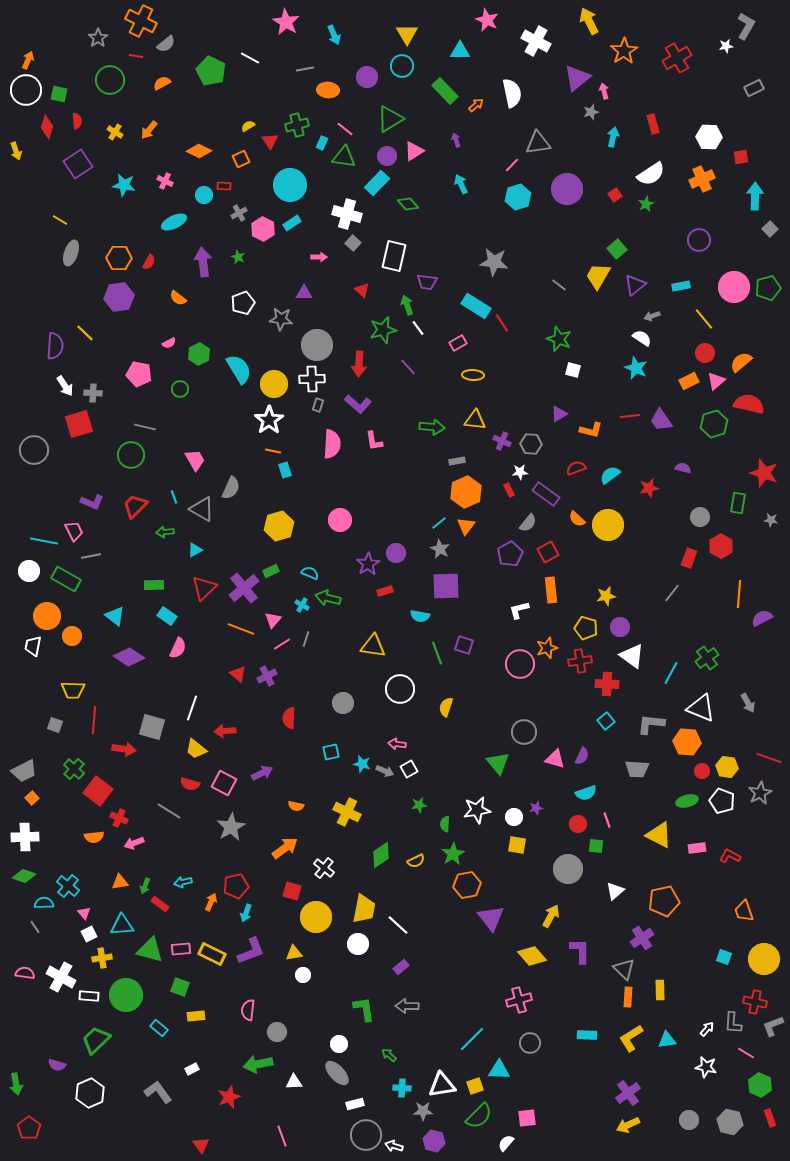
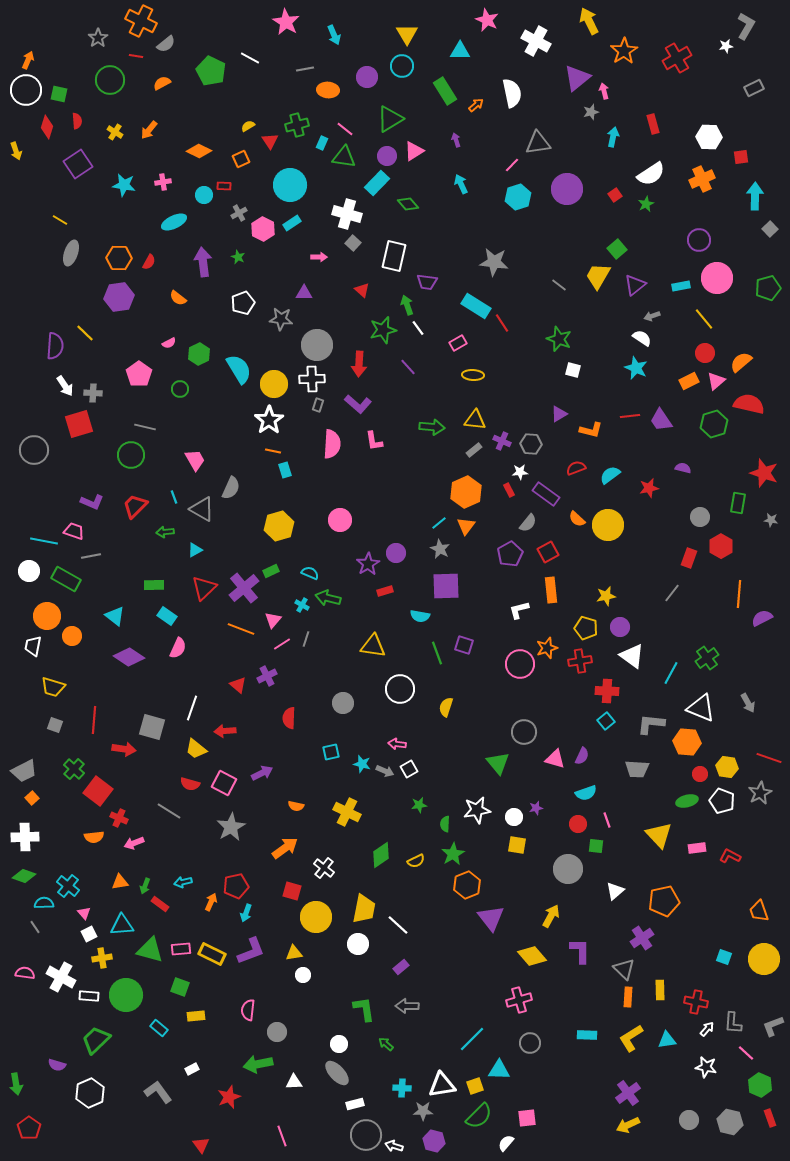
green rectangle at (445, 91): rotated 12 degrees clockwise
pink cross at (165, 181): moved 2 px left, 1 px down; rotated 35 degrees counterclockwise
pink circle at (734, 287): moved 17 px left, 9 px up
pink pentagon at (139, 374): rotated 25 degrees clockwise
gray rectangle at (457, 461): moved 17 px right, 11 px up; rotated 28 degrees counterclockwise
pink trapezoid at (74, 531): rotated 45 degrees counterclockwise
red triangle at (238, 674): moved 11 px down
red cross at (607, 684): moved 7 px down
yellow trapezoid at (73, 690): moved 20 px left, 3 px up; rotated 15 degrees clockwise
red circle at (702, 771): moved 2 px left, 3 px down
yellow triangle at (659, 835): rotated 20 degrees clockwise
orange hexagon at (467, 885): rotated 12 degrees counterclockwise
orange trapezoid at (744, 911): moved 15 px right
red cross at (755, 1002): moved 59 px left
pink line at (746, 1053): rotated 12 degrees clockwise
green arrow at (389, 1055): moved 3 px left, 11 px up
